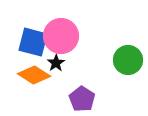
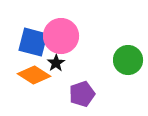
purple pentagon: moved 5 px up; rotated 20 degrees clockwise
